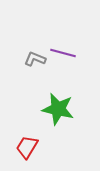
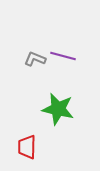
purple line: moved 3 px down
red trapezoid: rotated 30 degrees counterclockwise
